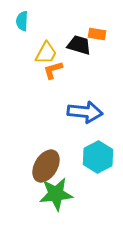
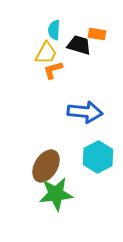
cyan semicircle: moved 32 px right, 9 px down
